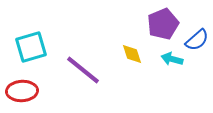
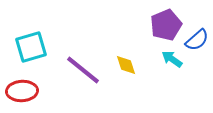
purple pentagon: moved 3 px right, 1 px down
yellow diamond: moved 6 px left, 11 px down
cyan arrow: rotated 20 degrees clockwise
